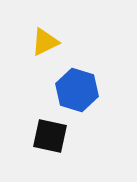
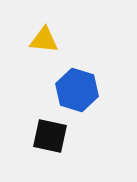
yellow triangle: moved 1 px left, 2 px up; rotated 32 degrees clockwise
